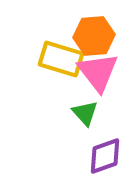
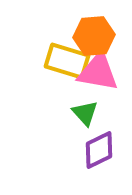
yellow rectangle: moved 6 px right, 2 px down
pink triangle: rotated 42 degrees counterclockwise
purple diamond: moved 6 px left, 6 px up; rotated 6 degrees counterclockwise
